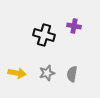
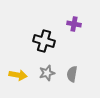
purple cross: moved 2 px up
black cross: moved 6 px down
yellow arrow: moved 1 px right, 2 px down
